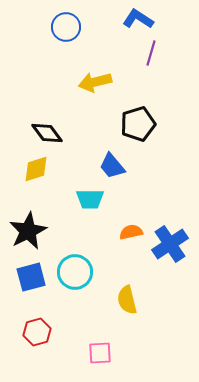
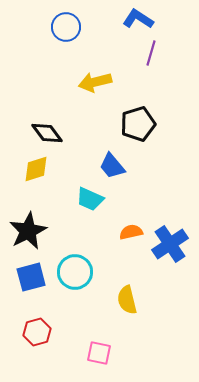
cyan trapezoid: rotated 24 degrees clockwise
pink square: moved 1 px left; rotated 15 degrees clockwise
